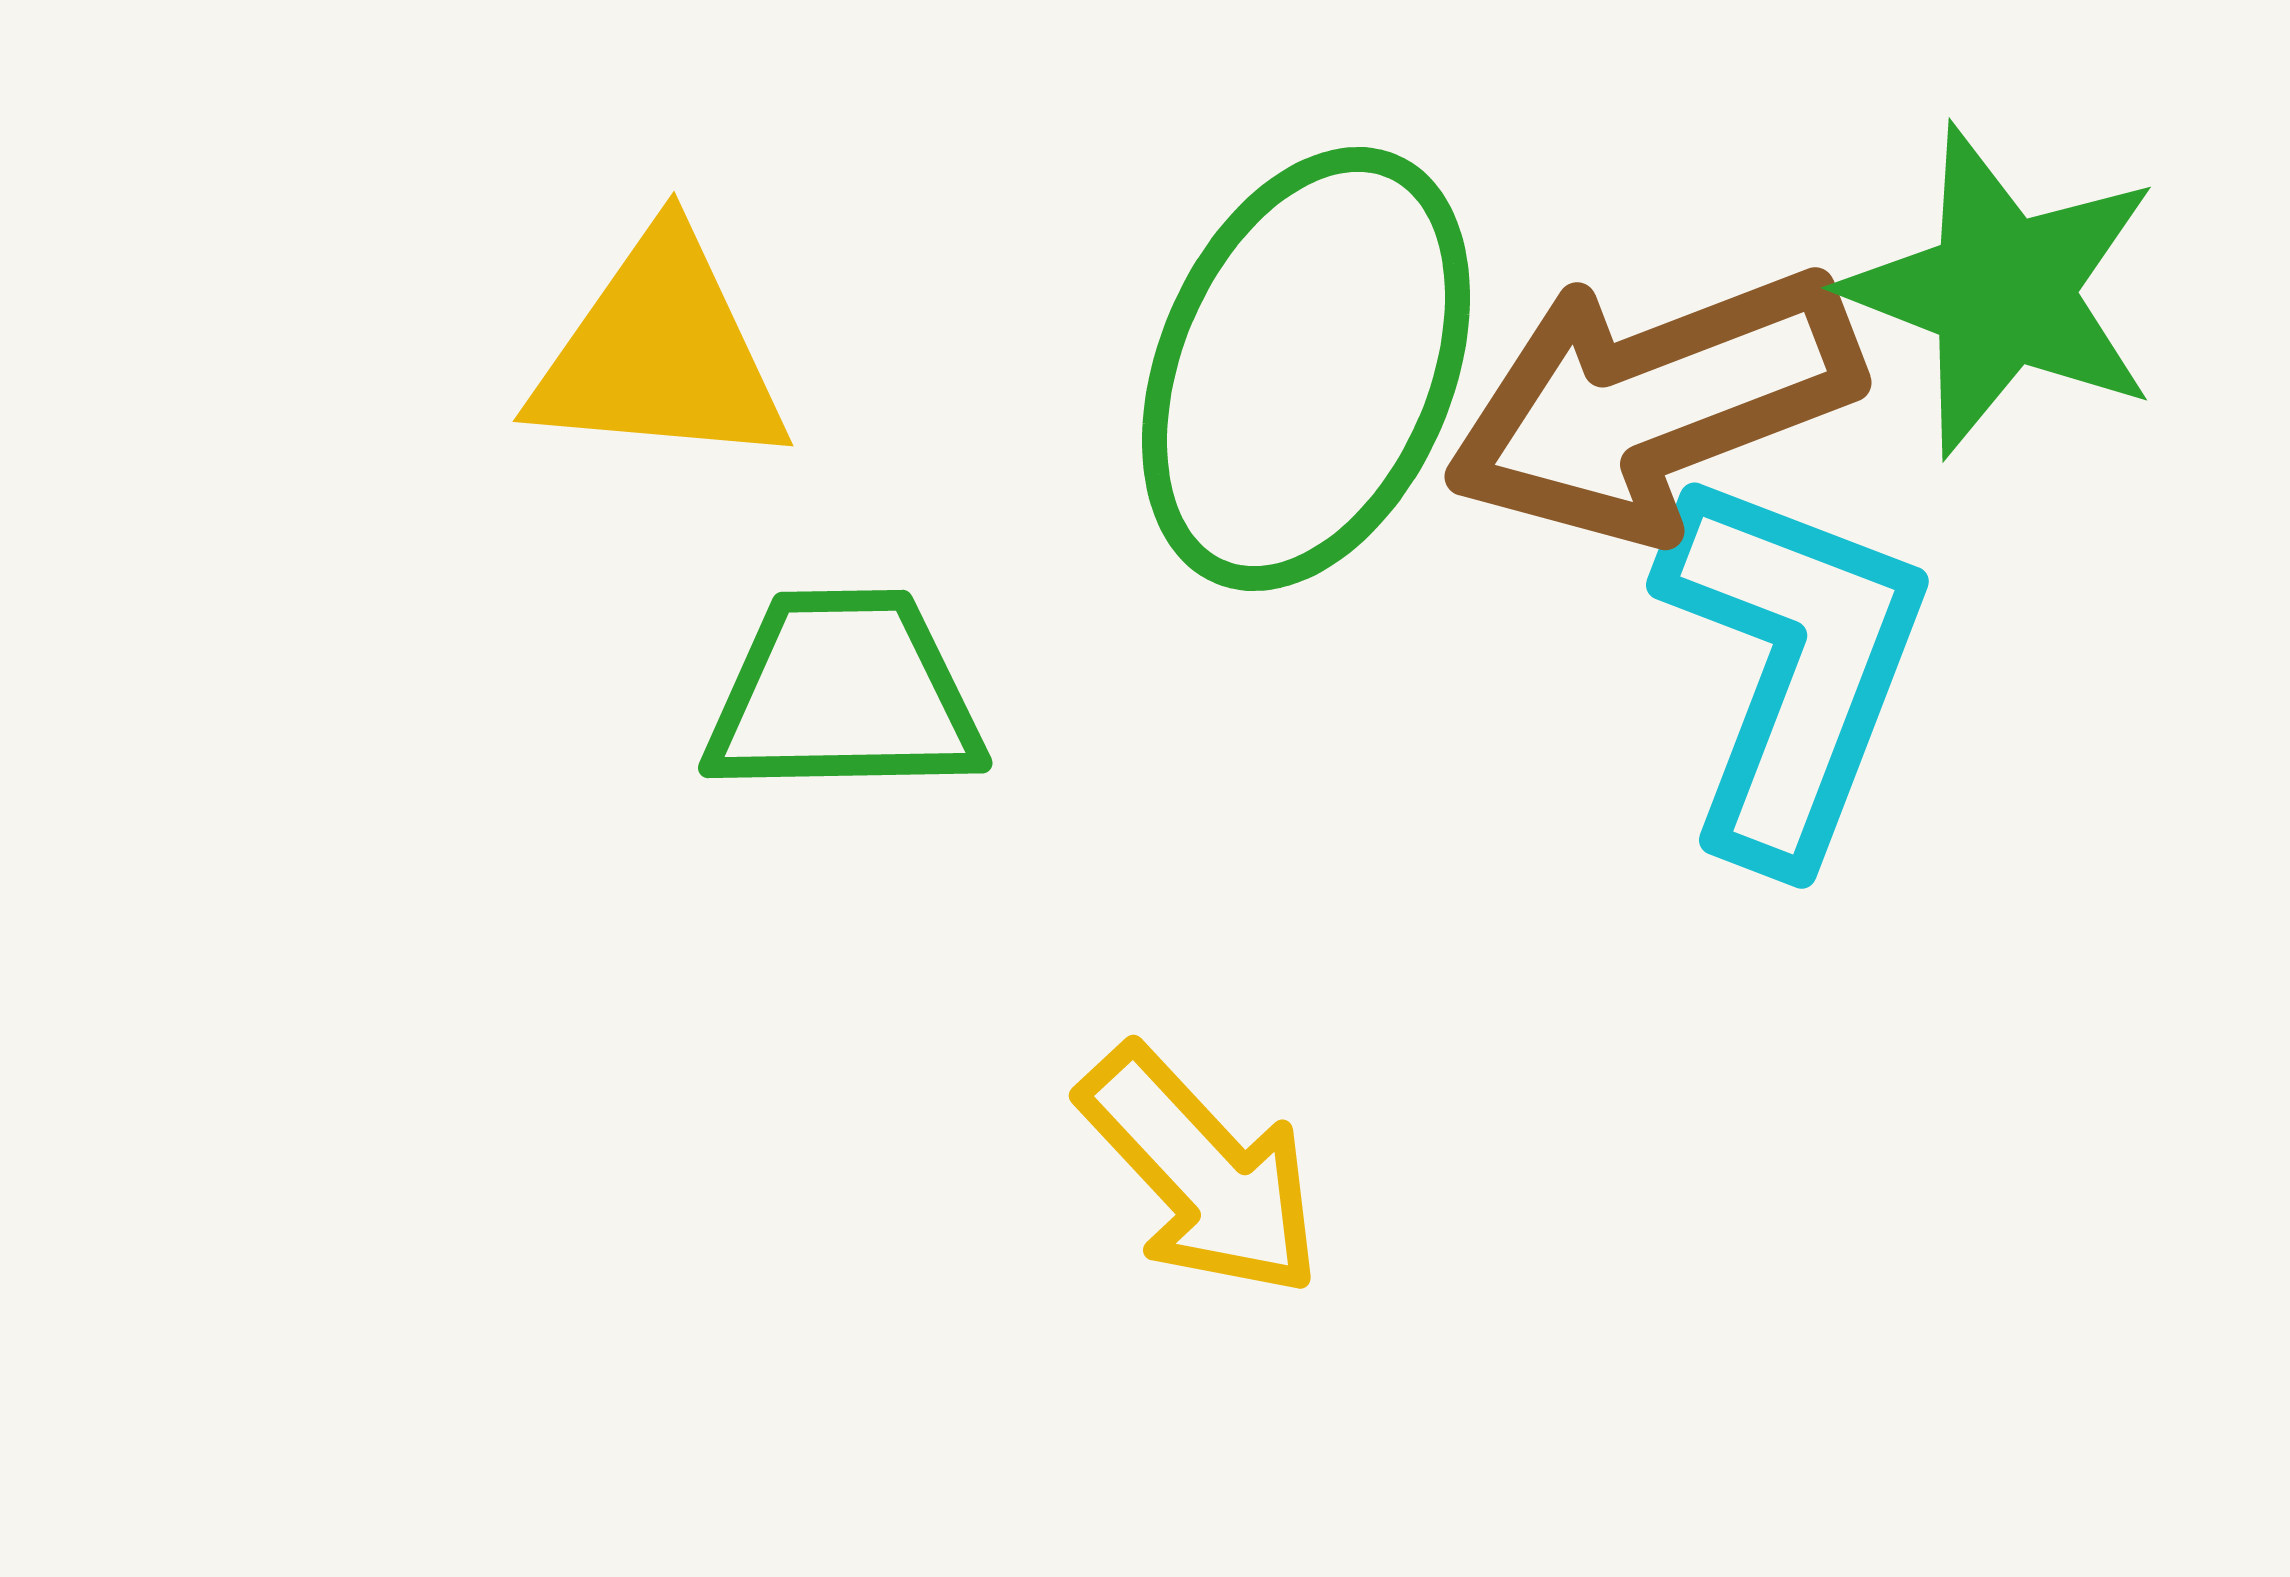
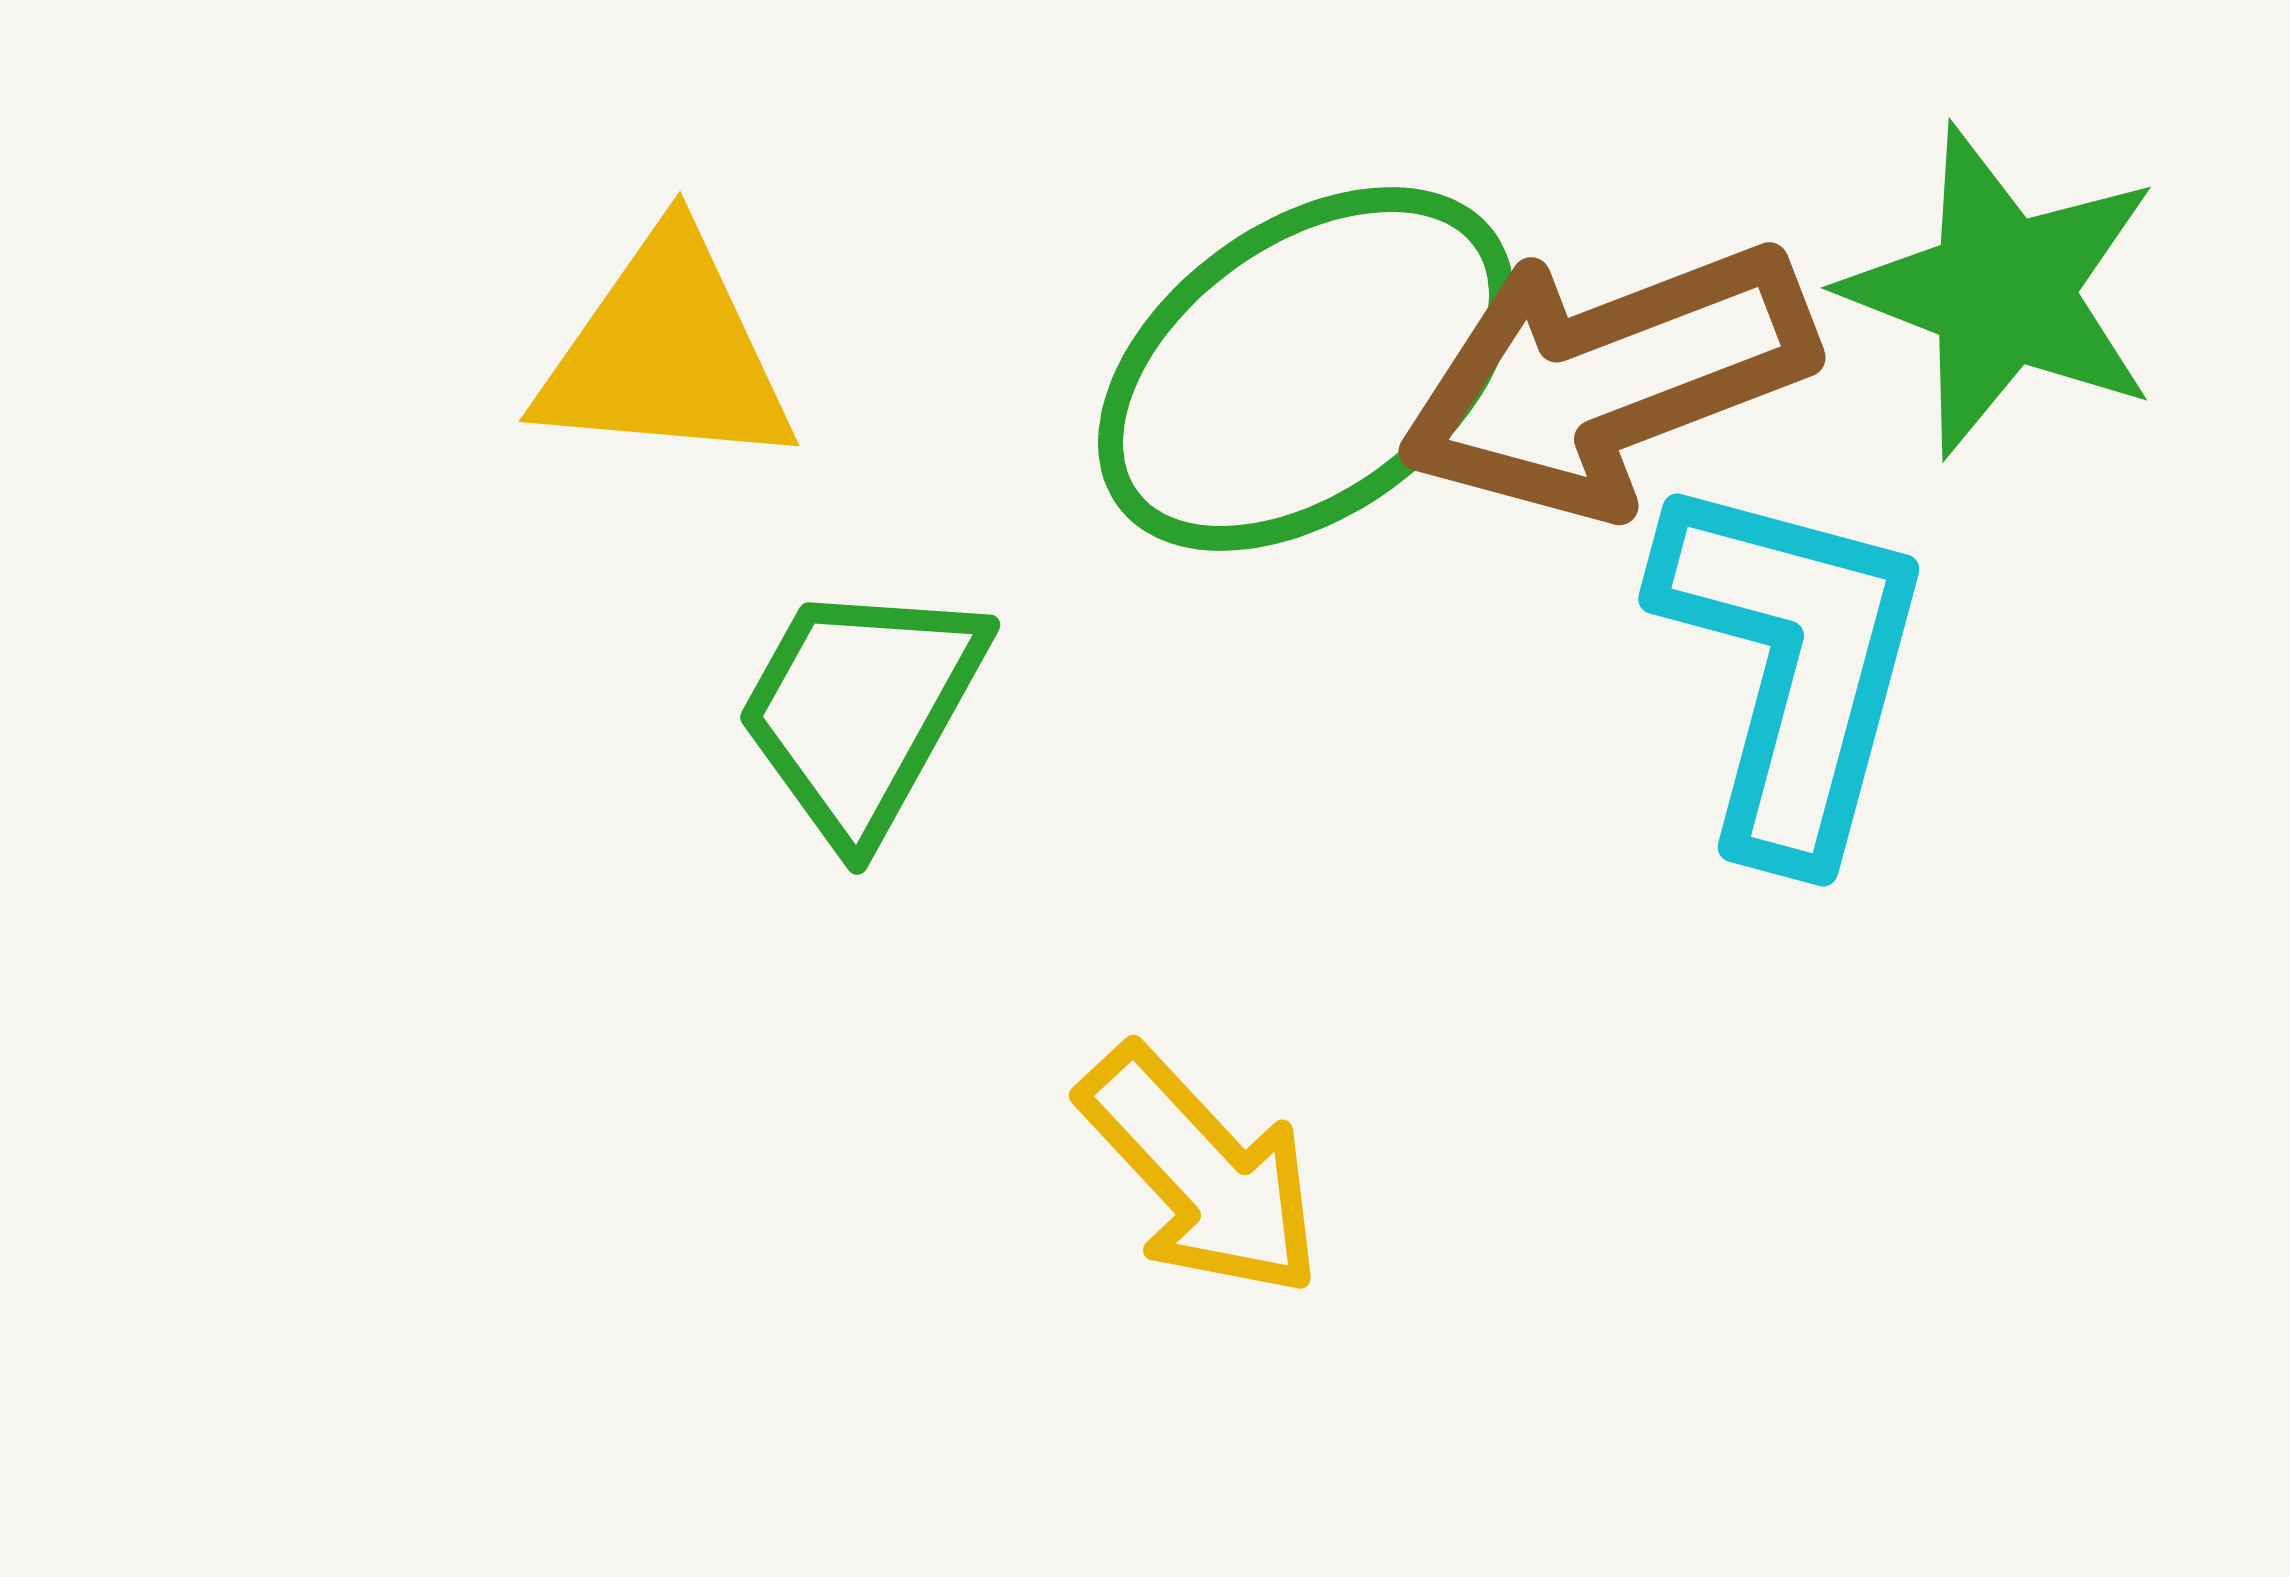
yellow triangle: moved 6 px right
green ellipse: rotated 31 degrees clockwise
brown arrow: moved 46 px left, 25 px up
cyan L-shape: rotated 6 degrees counterclockwise
green trapezoid: moved 17 px right, 16 px down; rotated 60 degrees counterclockwise
